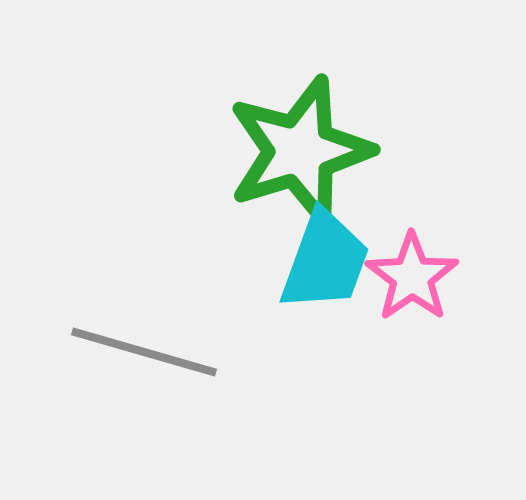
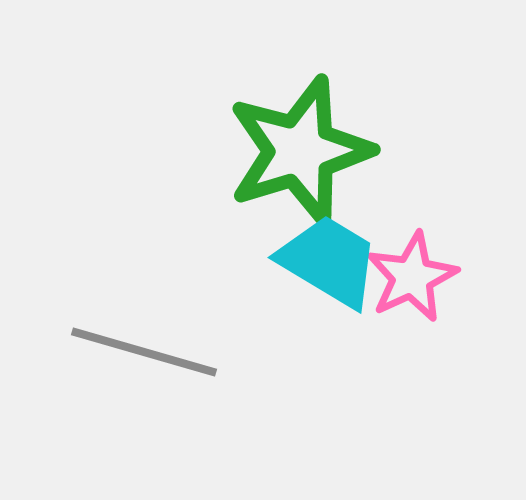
cyan trapezoid: moved 4 px right; rotated 79 degrees counterclockwise
pink star: rotated 10 degrees clockwise
